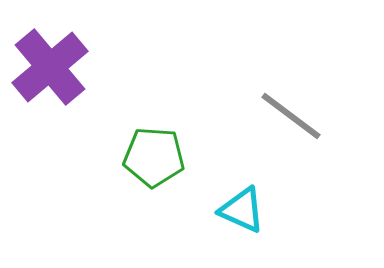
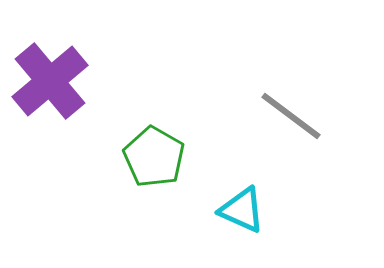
purple cross: moved 14 px down
green pentagon: rotated 26 degrees clockwise
